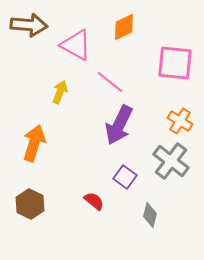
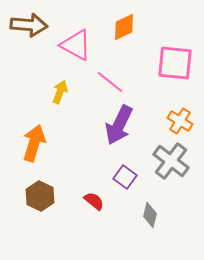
brown hexagon: moved 10 px right, 8 px up
